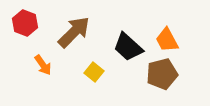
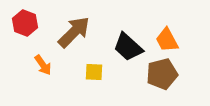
yellow square: rotated 36 degrees counterclockwise
